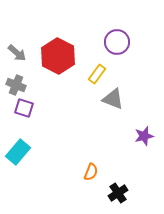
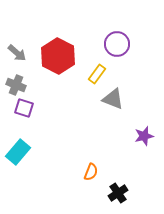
purple circle: moved 2 px down
